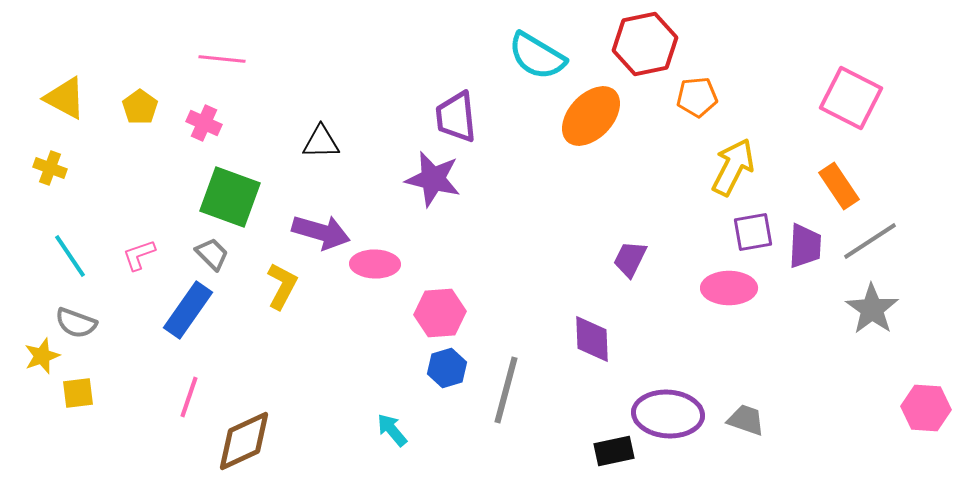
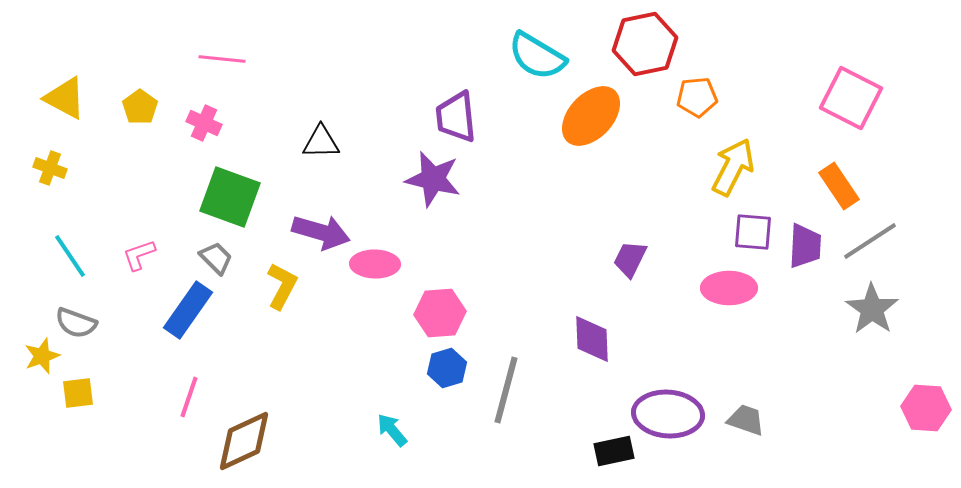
purple square at (753, 232): rotated 15 degrees clockwise
gray trapezoid at (212, 254): moved 4 px right, 4 px down
